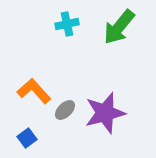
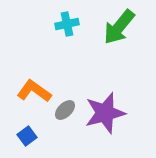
orange L-shape: rotated 12 degrees counterclockwise
blue square: moved 2 px up
